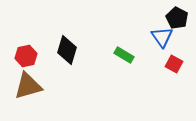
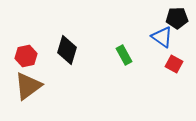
black pentagon: rotated 30 degrees counterclockwise
blue triangle: rotated 20 degrees counterclockwise
green rectangle: rotated 30 degrees clockwise
brown triangle: rotated 20 degrees counterclockwise
